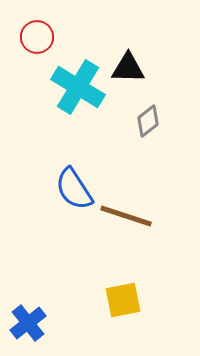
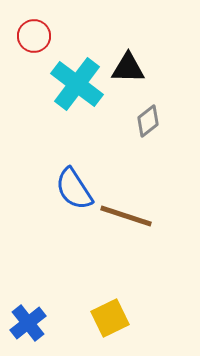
red circle: moved 3 px left, 1 px up
cyan cross: moved 1 px left, 3 px up; rotated 6 degrees clockwise
yellow square: moved 13 px left, 18 px down; rotated 15 degrees counterclockwise
